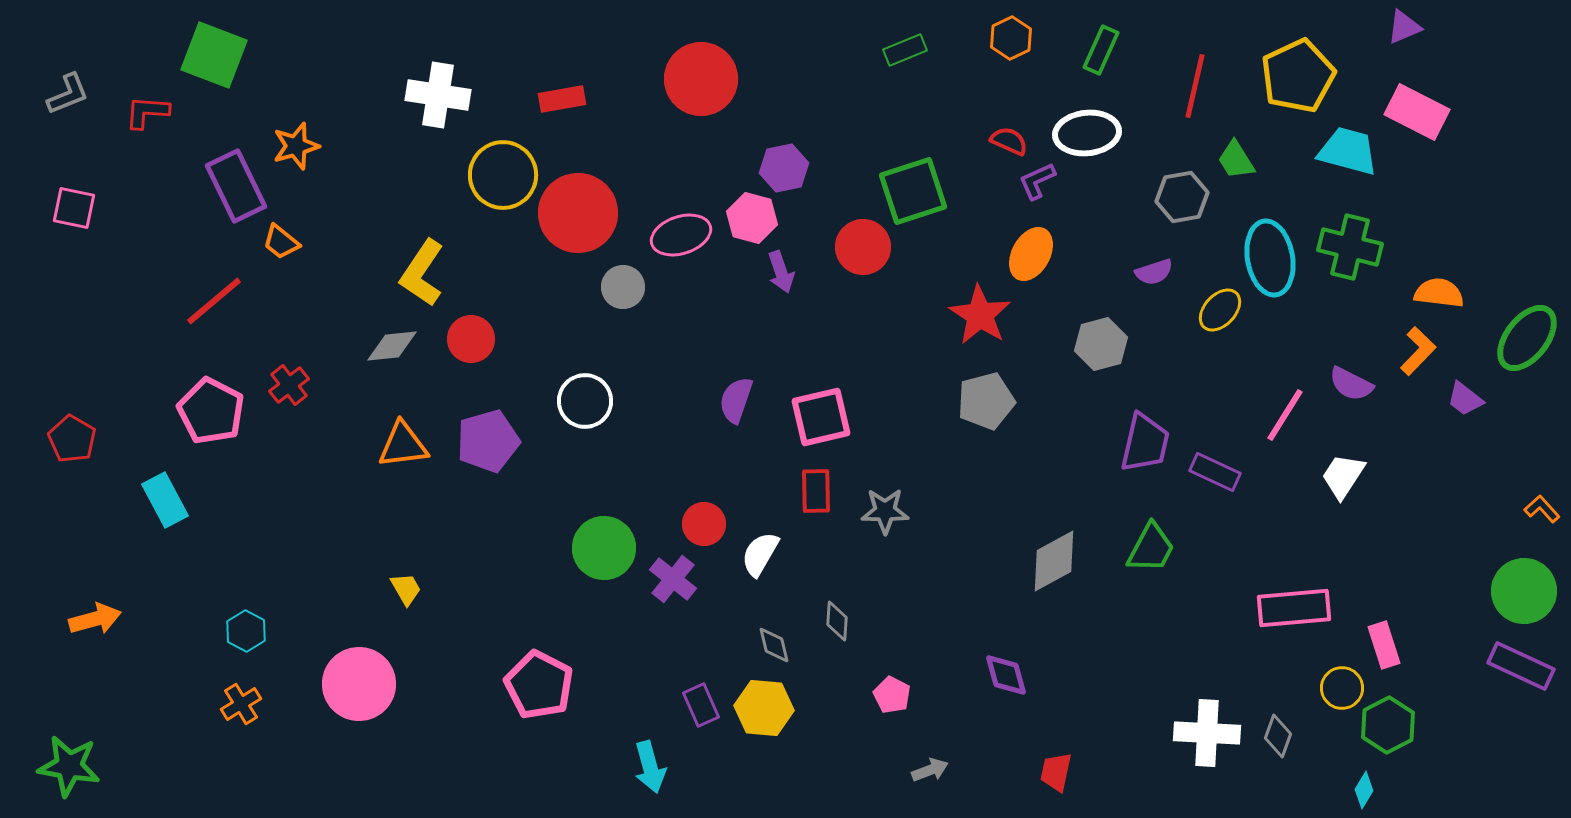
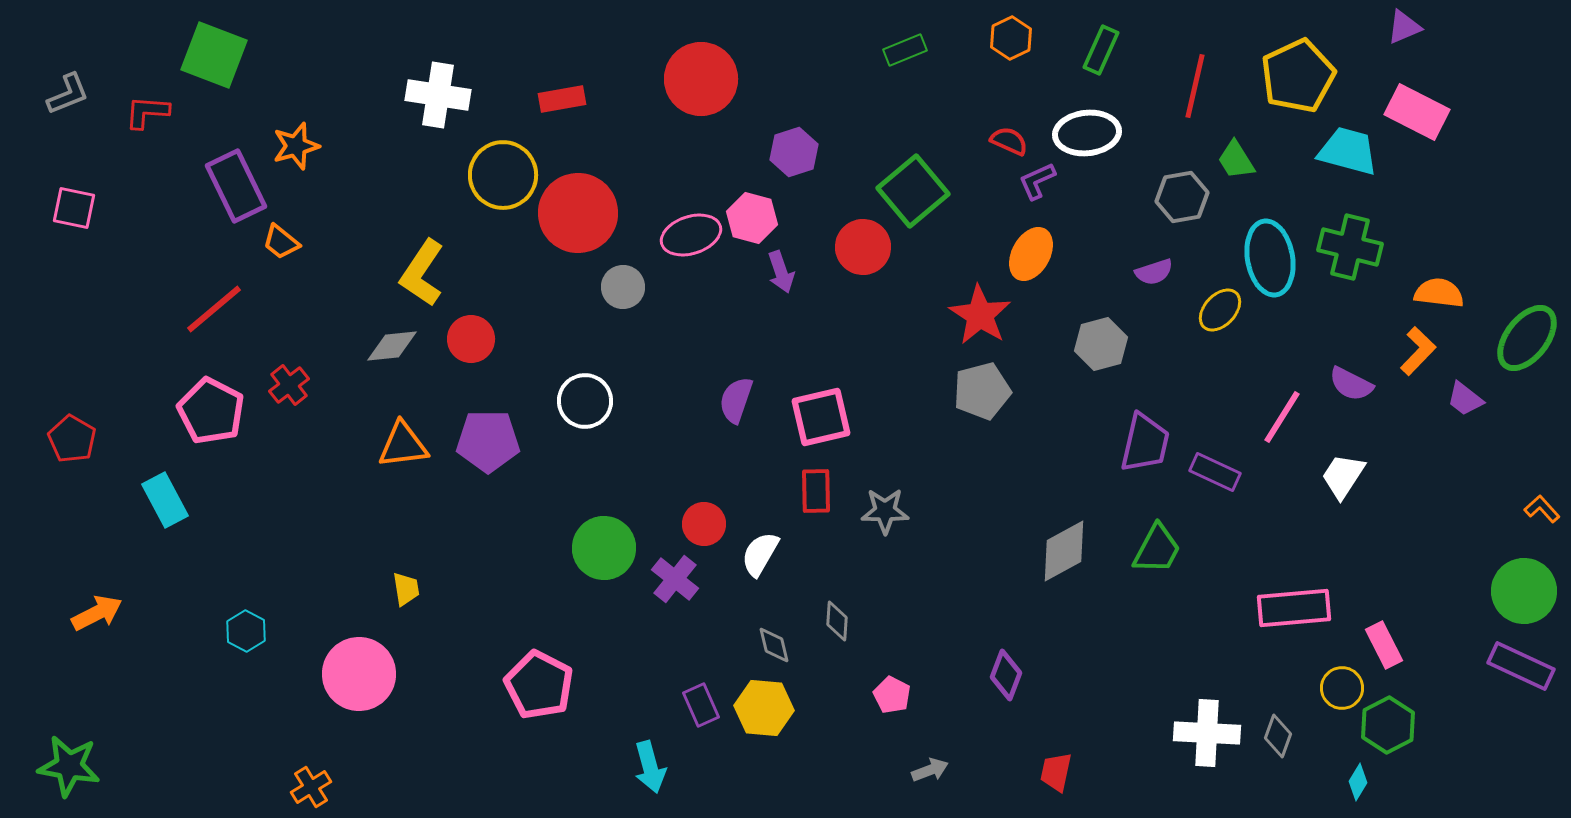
purple hexagon at (784, 168): moved 10 px right, 16 px up; rotated 6 degrees counterclockwise
green square at (913, 191): rotated 22 degrees counterclockwise
pink ellipse at (681, 235): moved 10 px right
red line at (214, 301): moved 8 px down
gray pentagon at (986, 401): moved 4 px left, 10 px up
pink line at (1285, 415): moved 3 px left, 2 px down
purple pentagon at (488, 441): rotated 16 degrees clockwise
green trapezoid at (1151, 548): moved 6 px right, 1 px down
gray diamond at (1054, 561): moved 10 px right, 10 px up
purple cross at (673, 579): moved 2 px right
yellow trapezoid at (406, 589): rotated 21 degrees clockwise
orange arrow at (95, 619): moved 2 px right, 6 px up; rotated 12 degrees counterclockwise
pink rectangle at (1384, 645): rotated 9 degrees counterclockwise
purple diamond at (1006, 675): rotated 36 degrees clockwise
pink circle at (359, 684): moved 10 px up
orange cross at (241, 704): moved 70 px right, 83 px down
cyan diamond at (1364, 790): moved 6 px left, 8 px up
